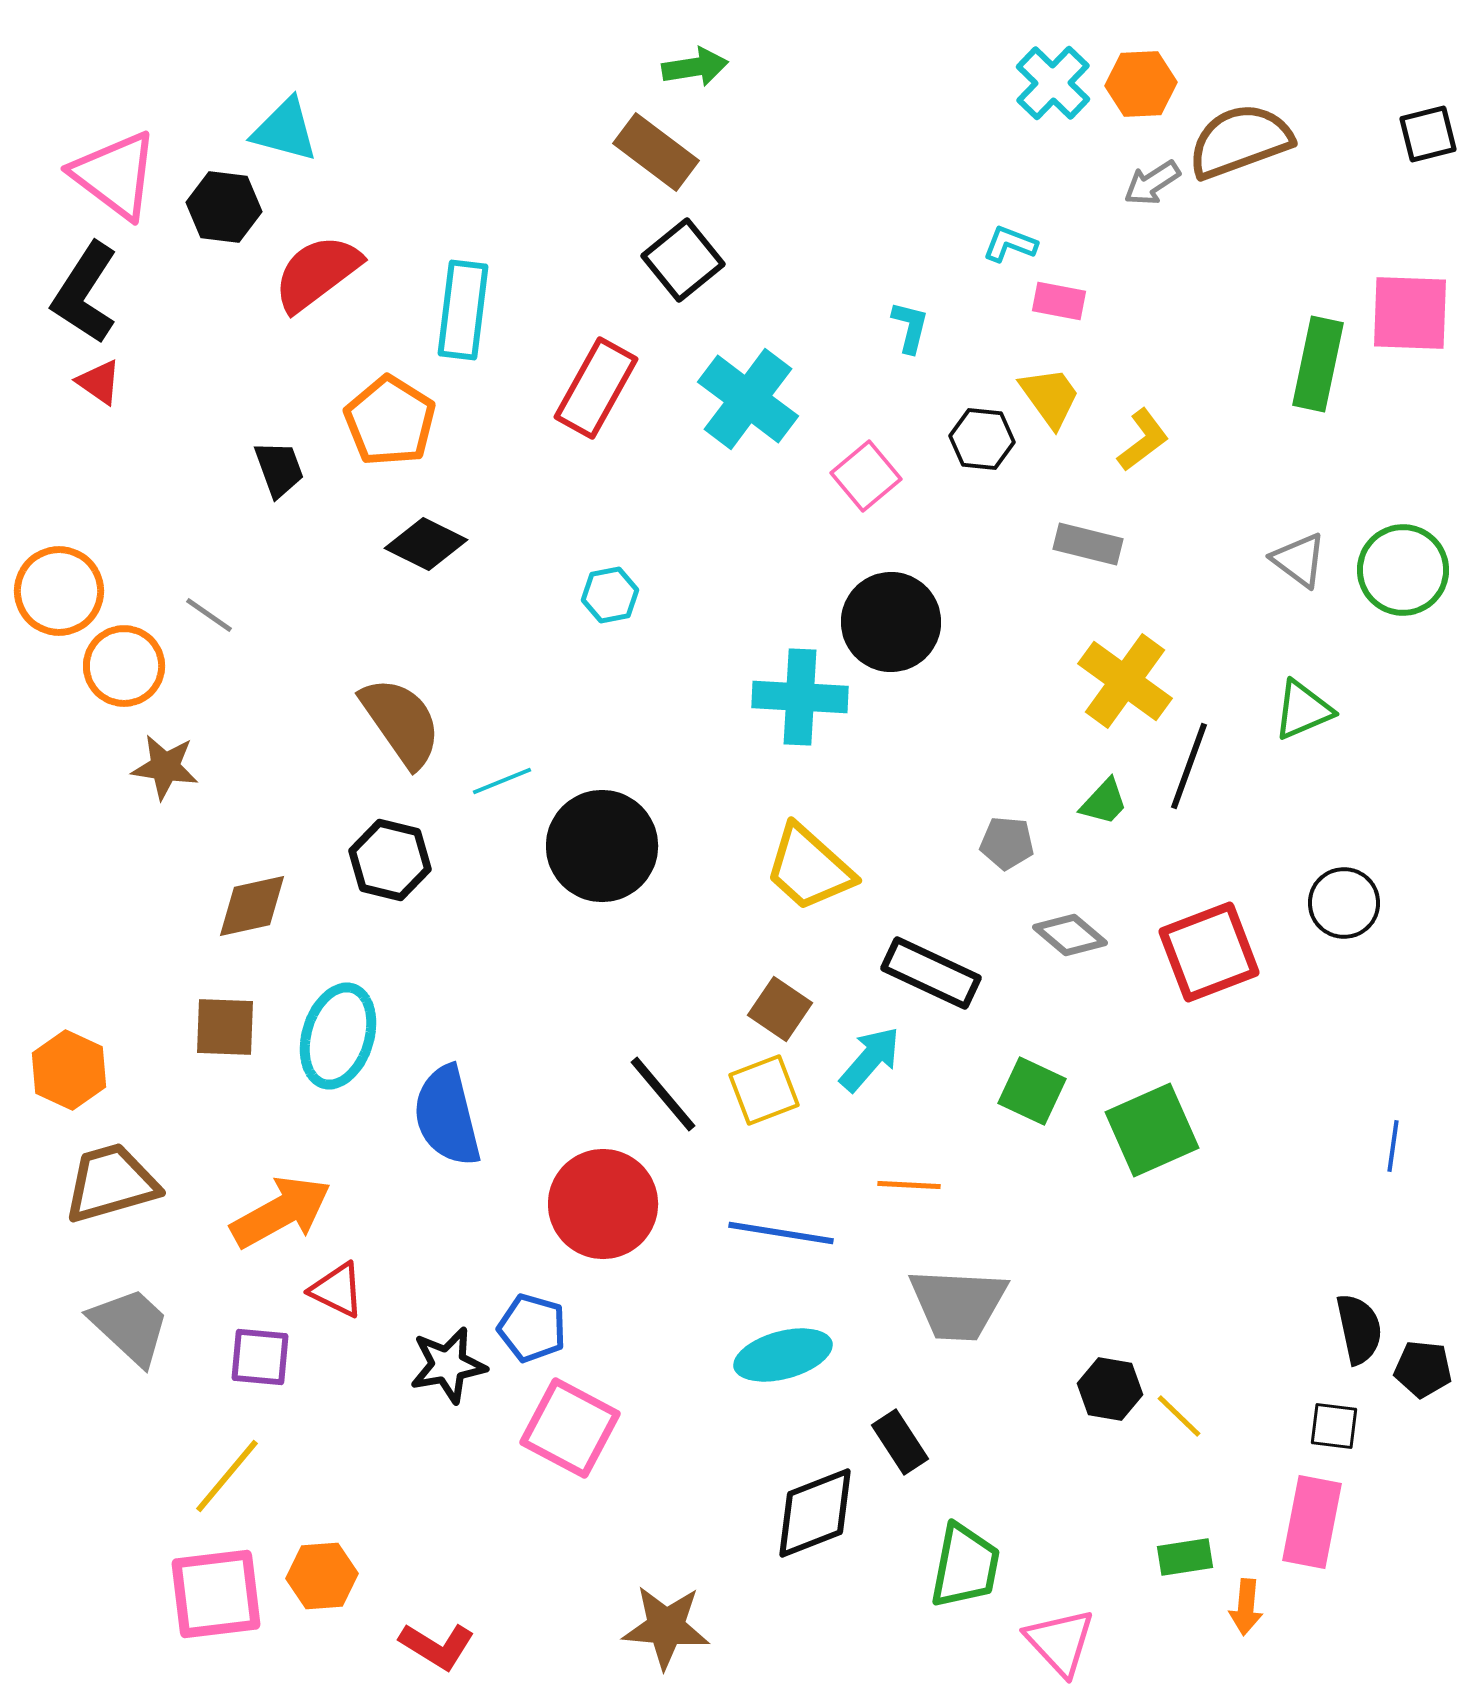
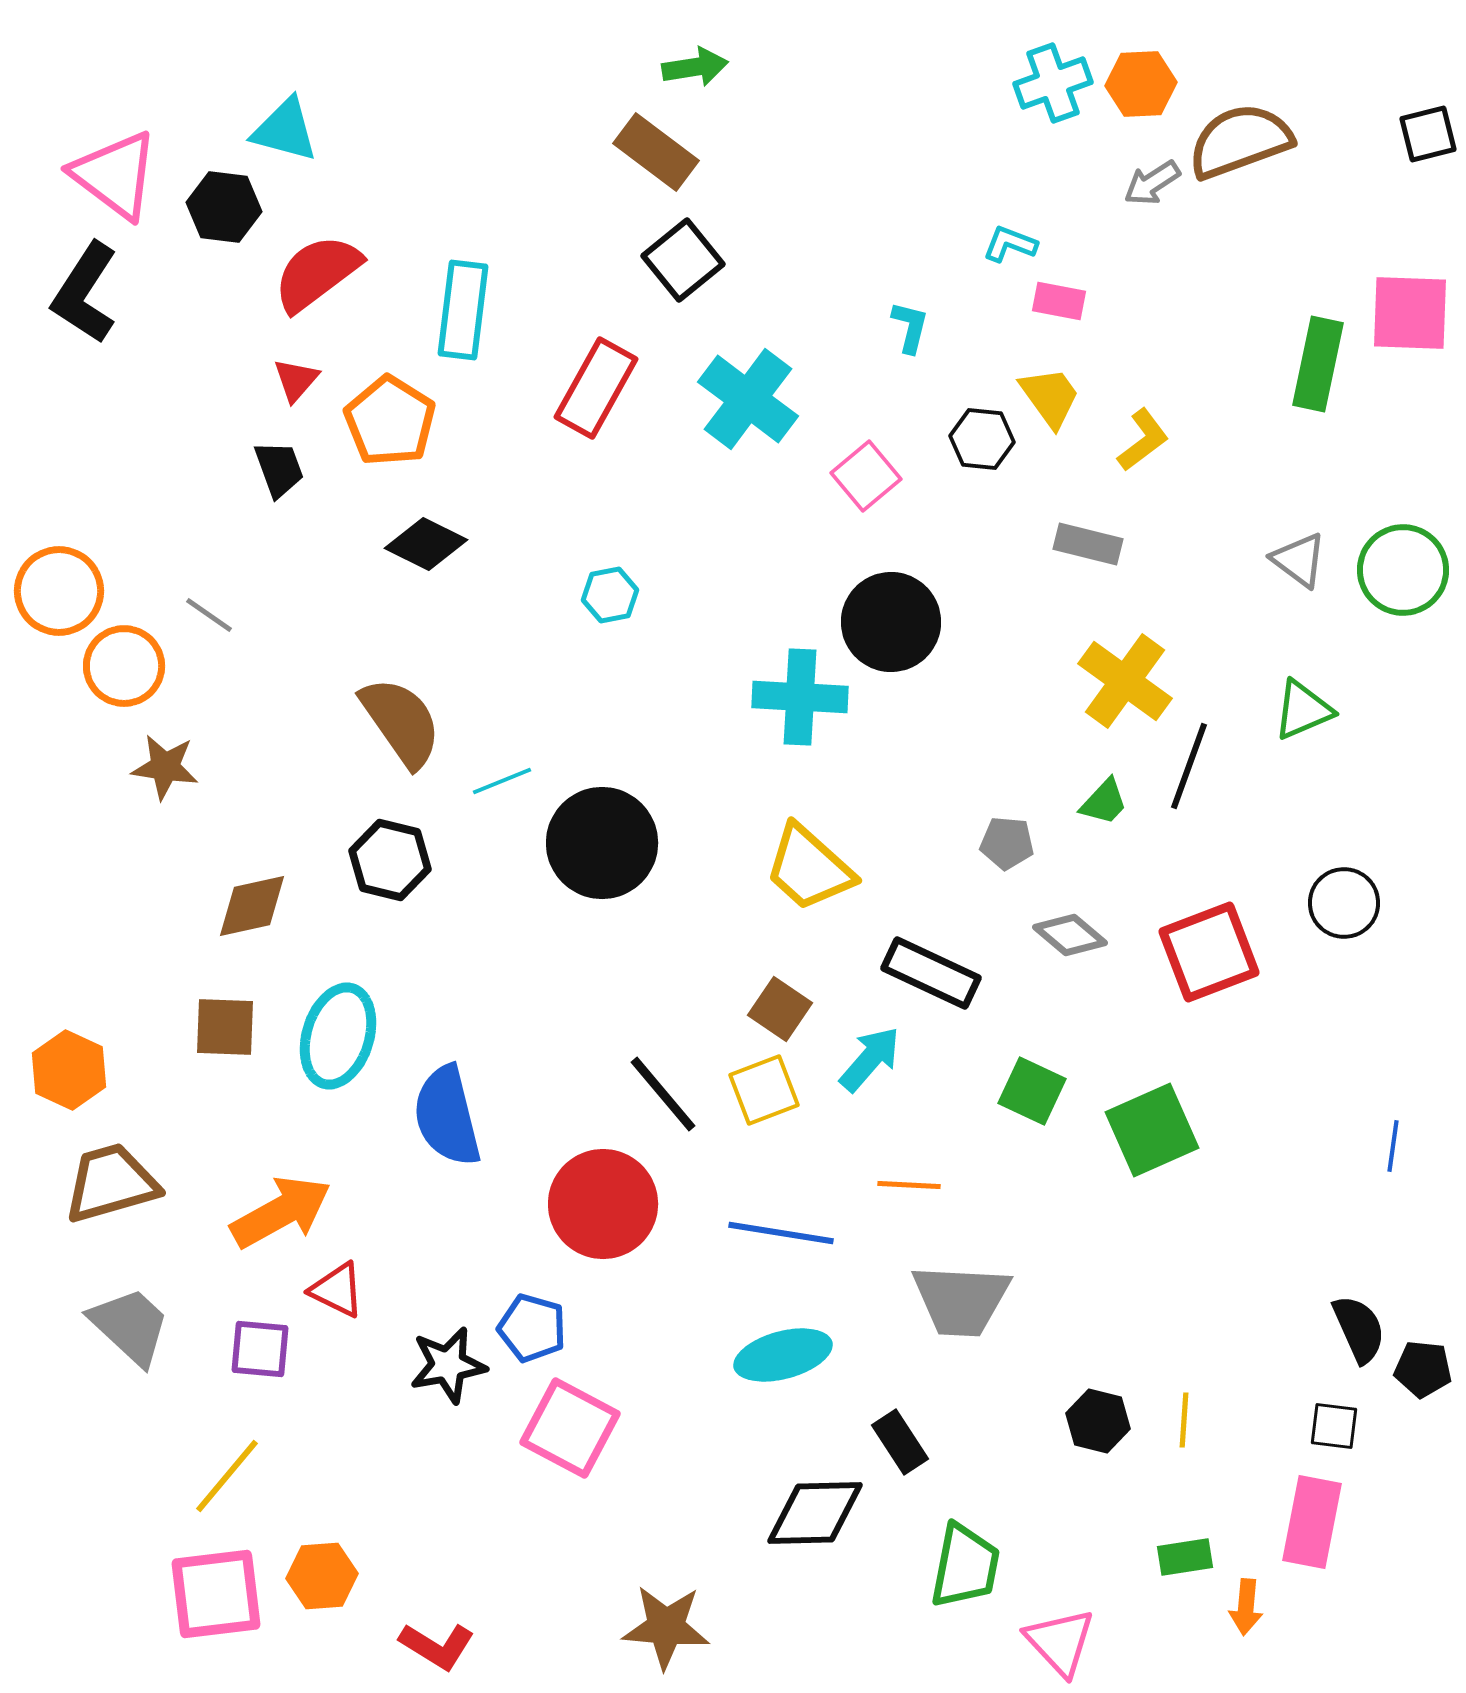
cyan cross at (1053, 83): rotated 26 degrees clockwise
red triangle at (99, 382): moved 197 px right, 2 px up; rotated 36 degrees clockwise
black circle at (602, 846): moved 3 px up
gray trapezoid at (958, 1304): moved 3 px right, 4 px up
black semicircle at (1359, 1329): rotated 12 degrees counterclockwise
purple square at (260, 1357): moved 8 px up
black hexagon at (1110, 1389): moved 12 px left, 32 px down; rotated 4 degrees clockwise
yellow line at (1179, 1416): moved 5 px right, 4 px down; rotated 50 degrees clockwise
black diamond at (815, 1513): rotated 20 degrees clockwise
